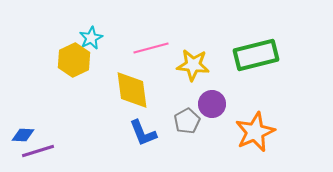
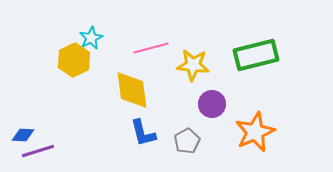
gray pentagon: moved 20 px down
blue L-shape: rotated 8 degrees clockwise
